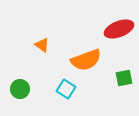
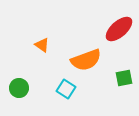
red ellipse: rotated 20 degrees counterclockwise
green circle: moved 1 px left, 1 px up
